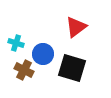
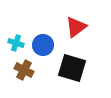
blue circle: moved 9 px up
